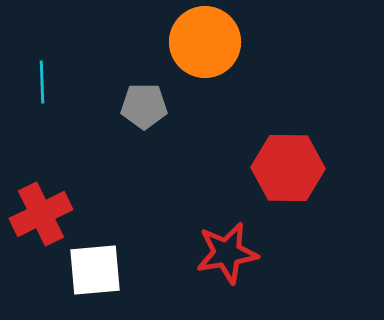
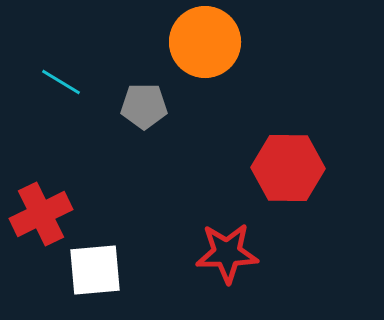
cyan line: moved 19 px right; rotated 57 degrees counterclockwise
red star: rotated 8 degrees clockwise
